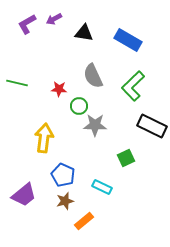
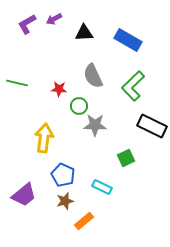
black triangle: rotated 12 degrees counterclockwise
